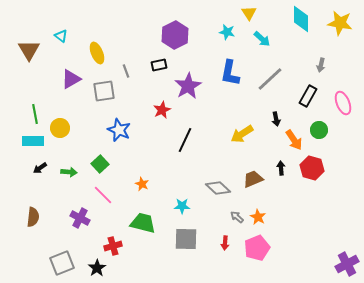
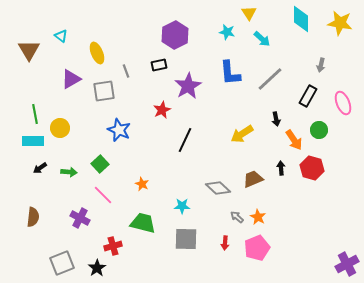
blue L-shape at (230, 73): rotated 16 degrees counterclockwise
